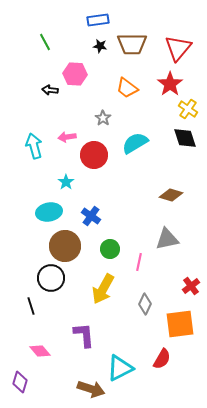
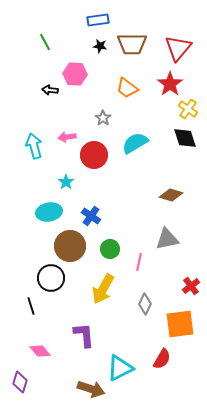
brown circle: moved 5 px right
